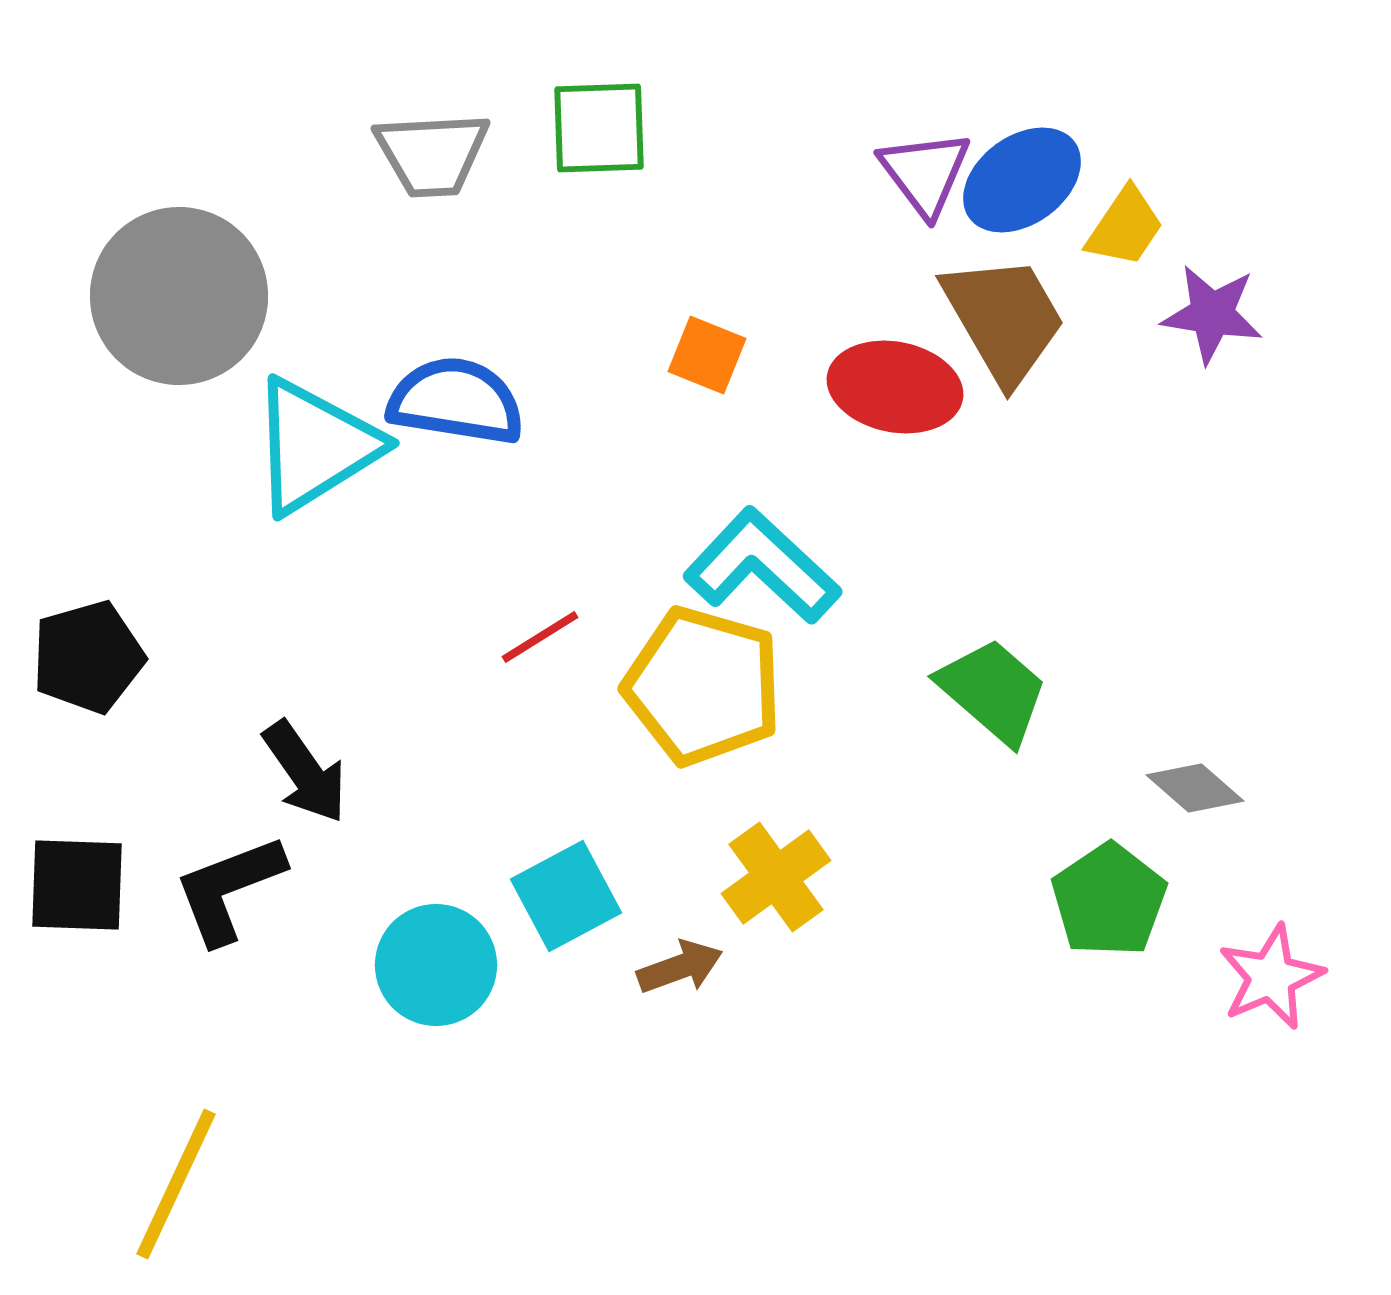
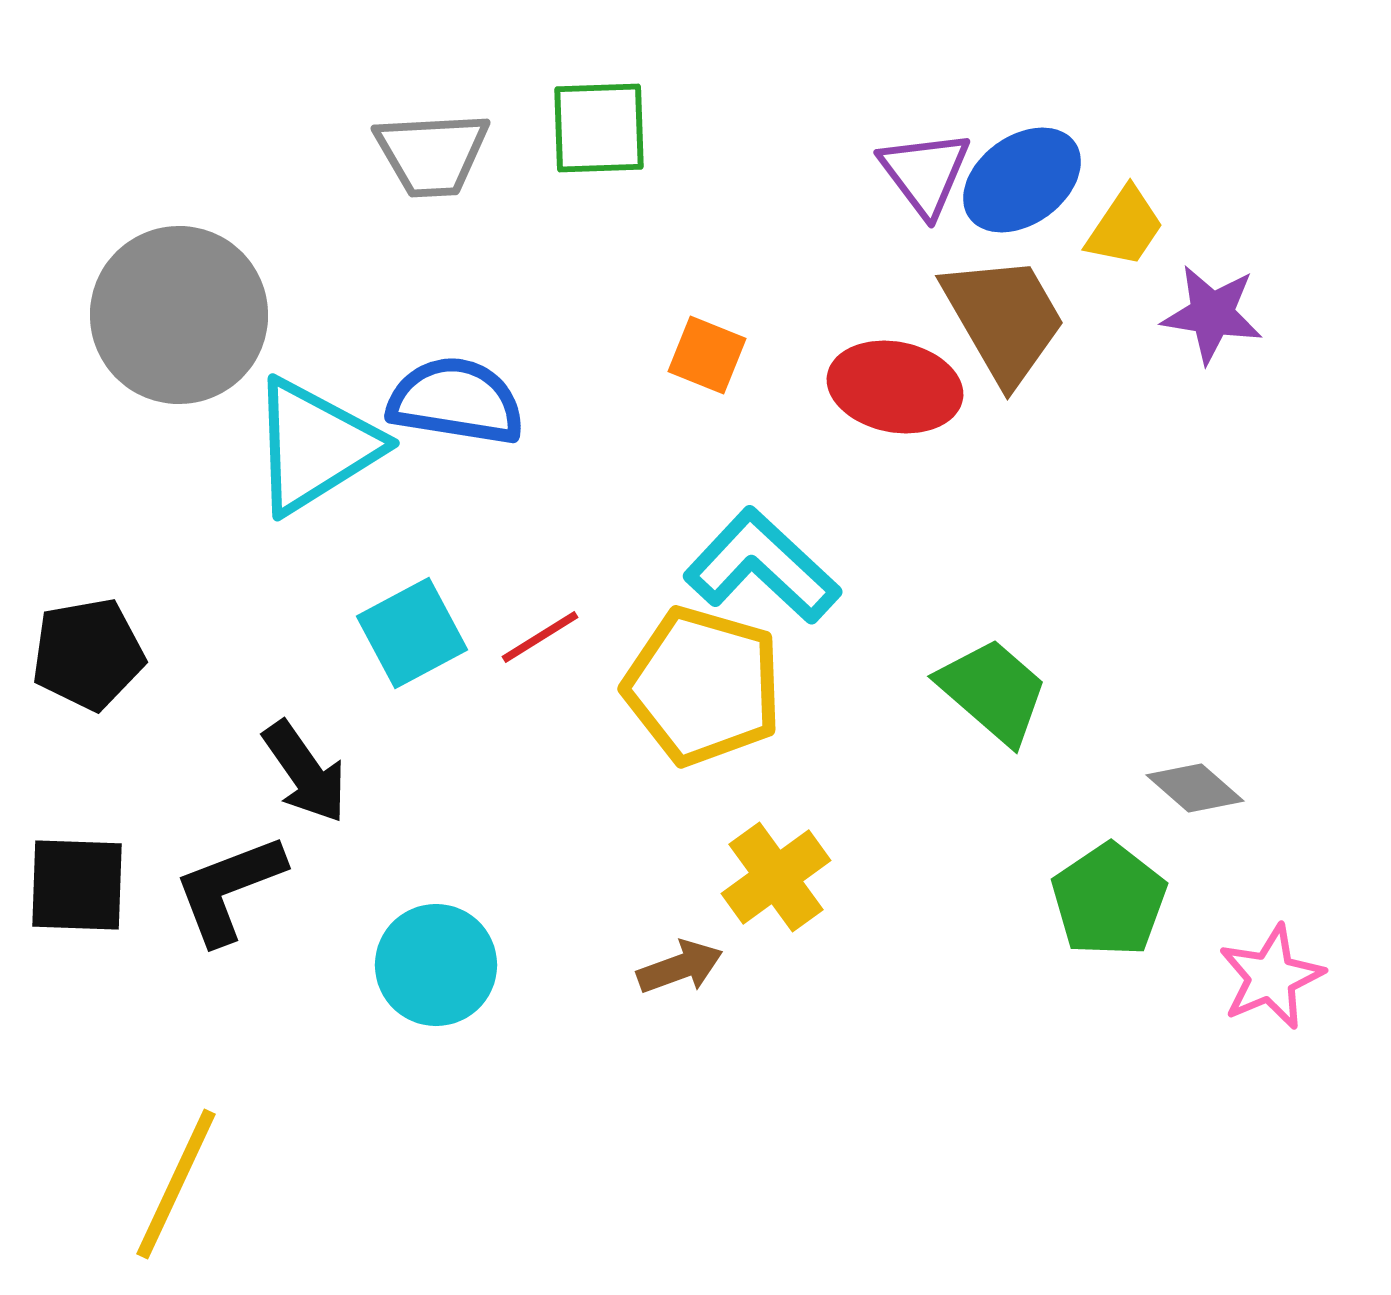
gray circle: moved 19 px down
black pentagon: moved 3 px up; rotated 6 degrees clockwise
cyan square: moved 154 px left, 263 px up
